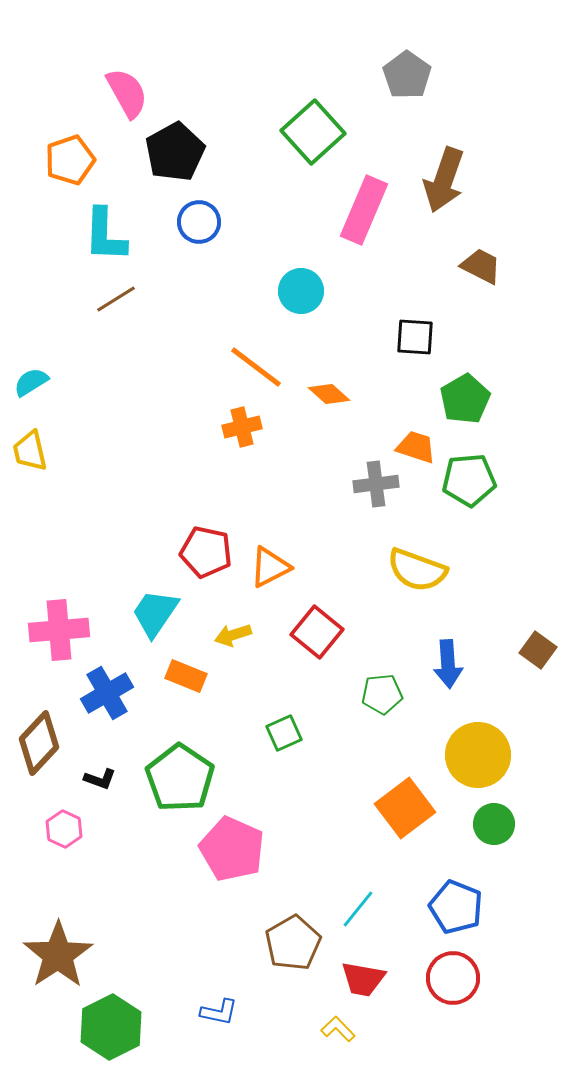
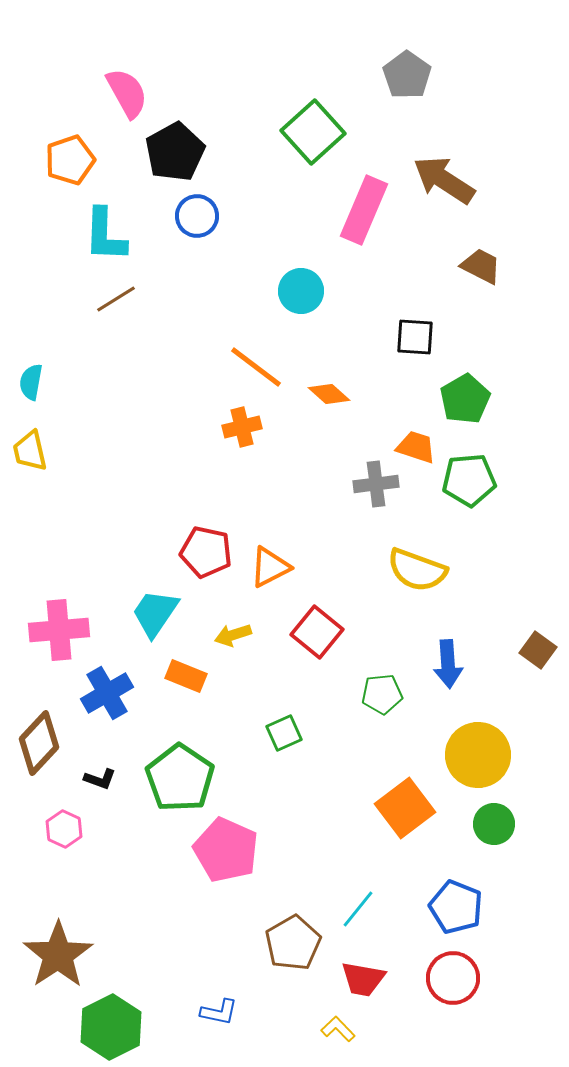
brown arrow at (444, 180): rotated 104 degrees clockwise
blue circle at (199, 222): moved 2 px left, 6 px up
cyan semicircle at (31, 382): rotated 48 degrees counterclockwise
pink pentagon at (232, 849): moved 6 px left, 1 px down
